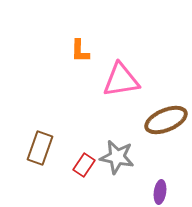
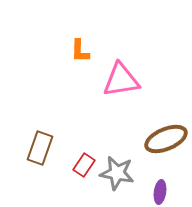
brown ellipse: moved 19 px down
gray star: moved 16 px down
